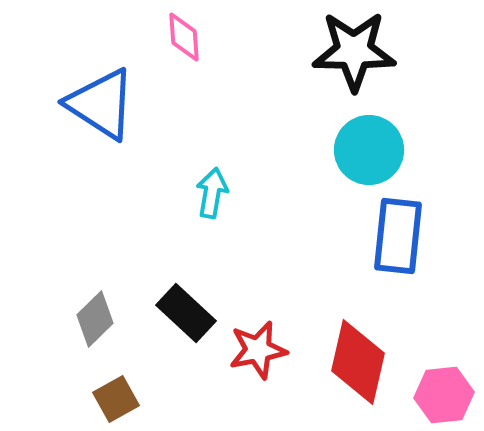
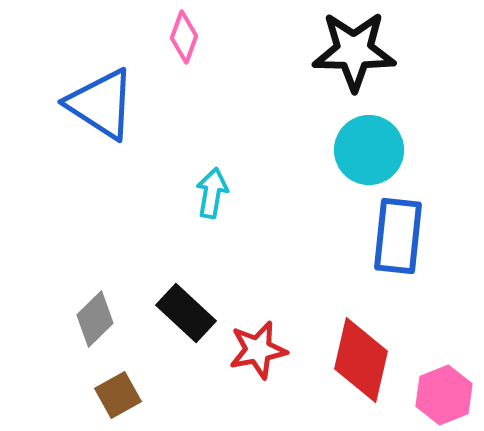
pink diamond: rotated 24 degrees clockwise
red diamond: moved 3 px right, 2 px up
pink hexagon: rotated 16 degrees counterclockwise
brown square: moved 2 px right, 4 px up
